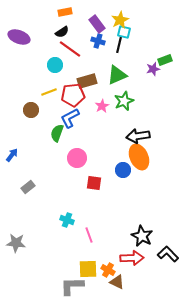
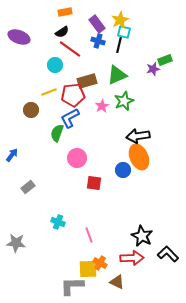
cyan cross: moved 9 px left, 2 px down
orange cross: moved 8 px left, 7 px up
